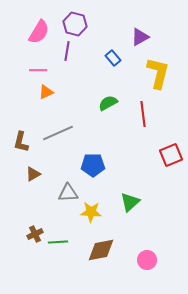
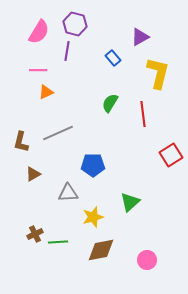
green semicircle: moved 2 px right; rotated 30 degrees counterclockwise
red square: rotated 10 degrees counterclockwise
yellow star: moved 2 px right, 5 px down; rotated 20 degrees counterclockwise
